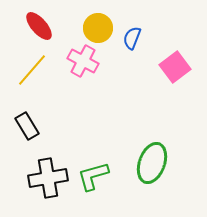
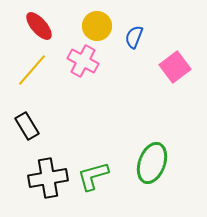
yellow circle: moved 1 px left, 2 px up
blue semicircle: moved 2 px right, 1 px up
